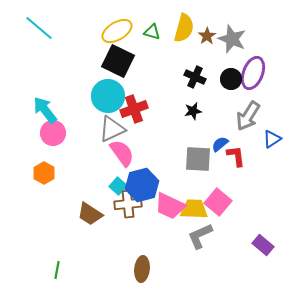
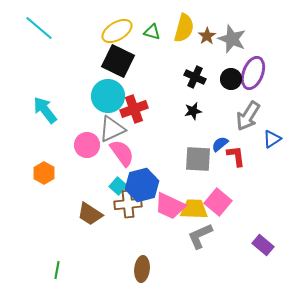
pink circle: moved 34 px right, 12 px down
